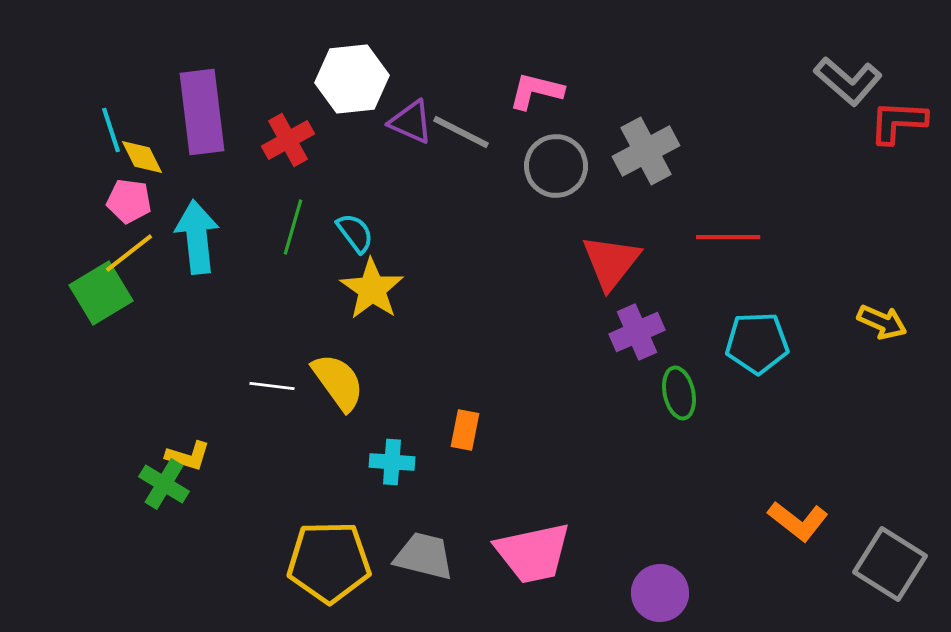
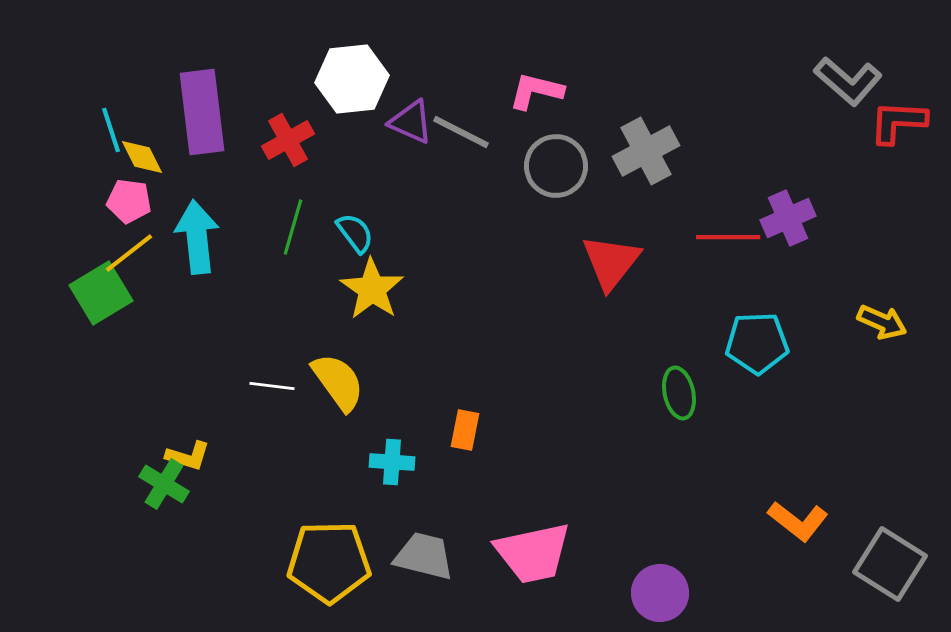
purple cross: moved 151 px right, 114 px up
